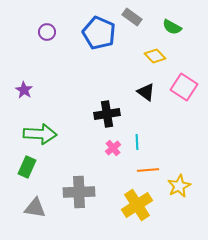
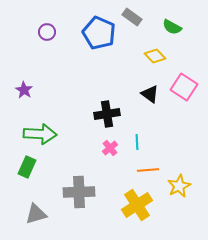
black triangle: moved 4 px right, 2 px down
pink cross: moved 3 px left
gray triangle: moved 1 px right, 6 px down; rotated 25 degrees counterclockwise
